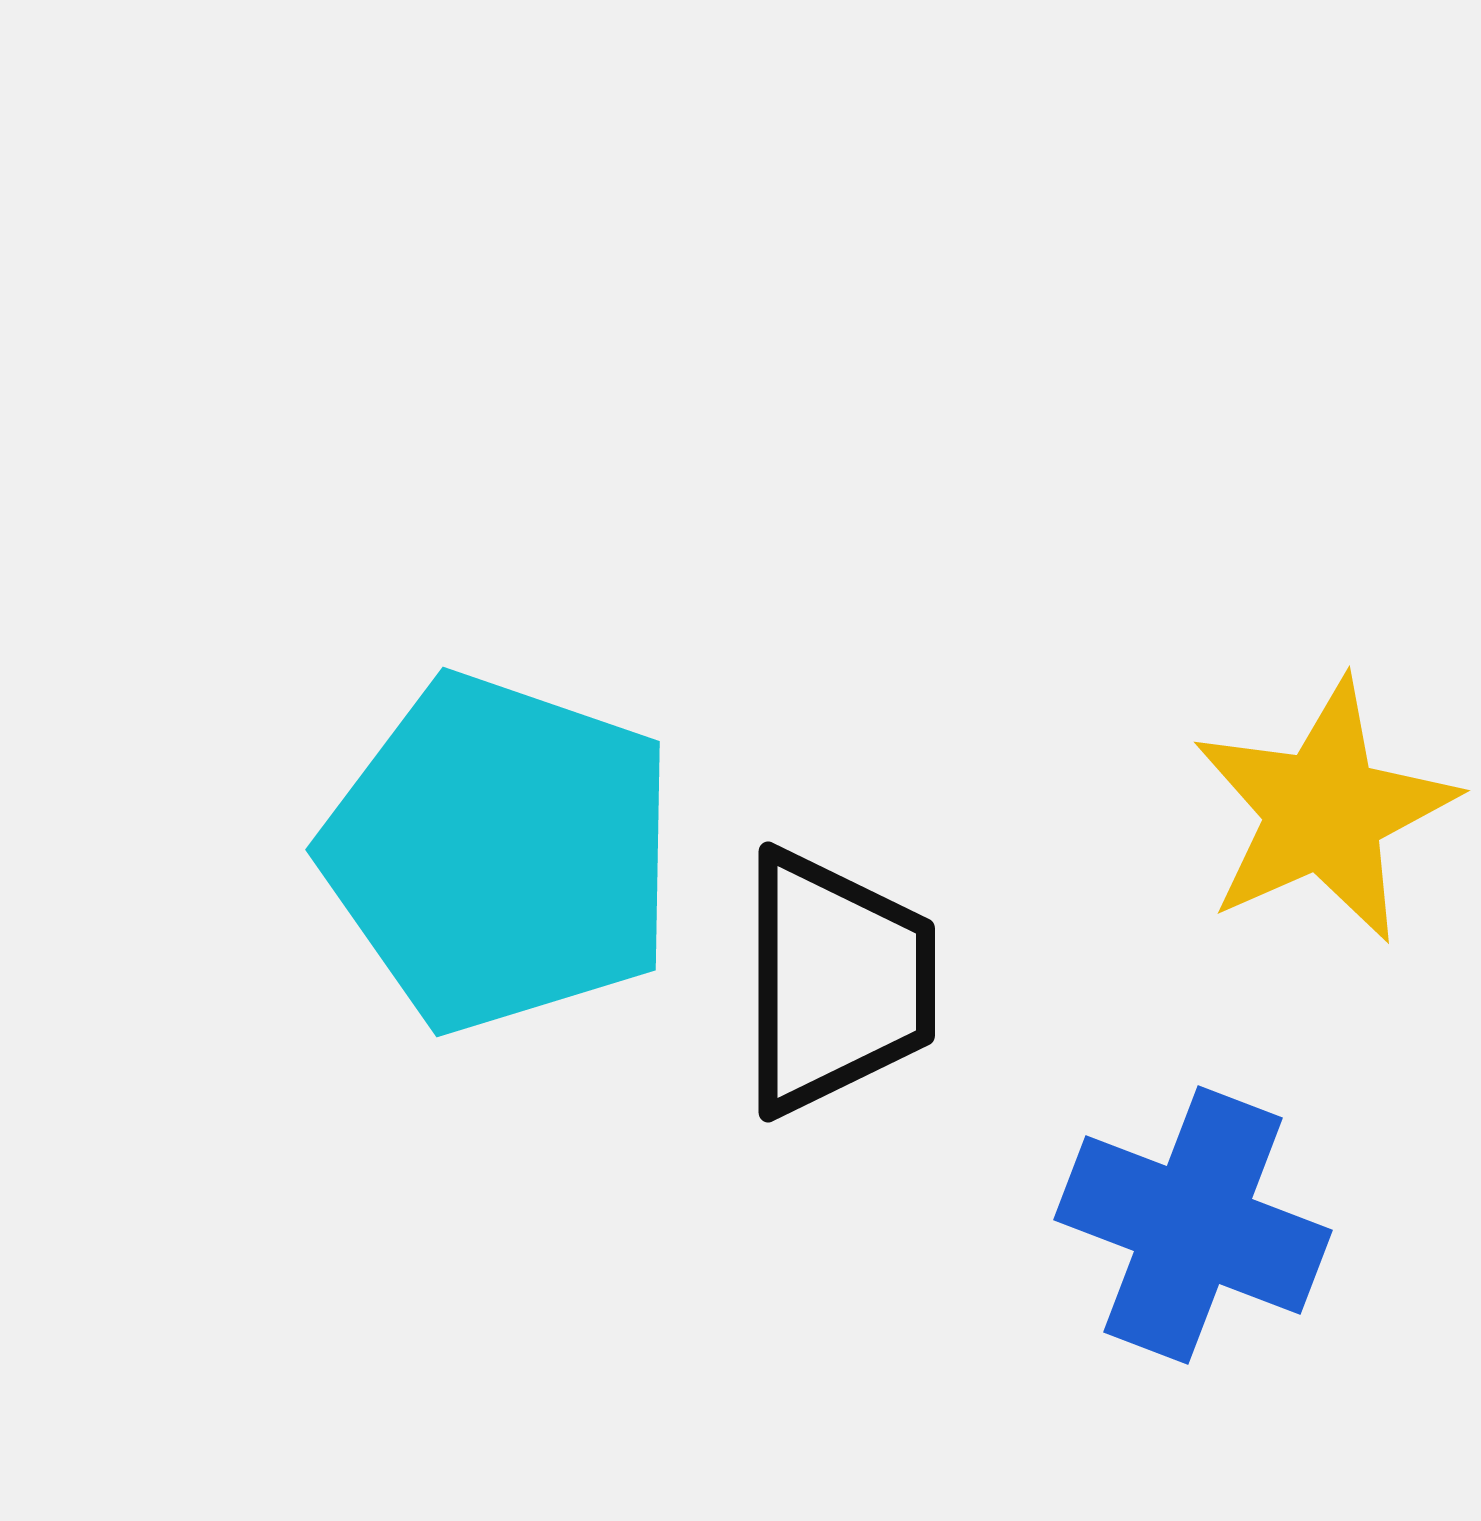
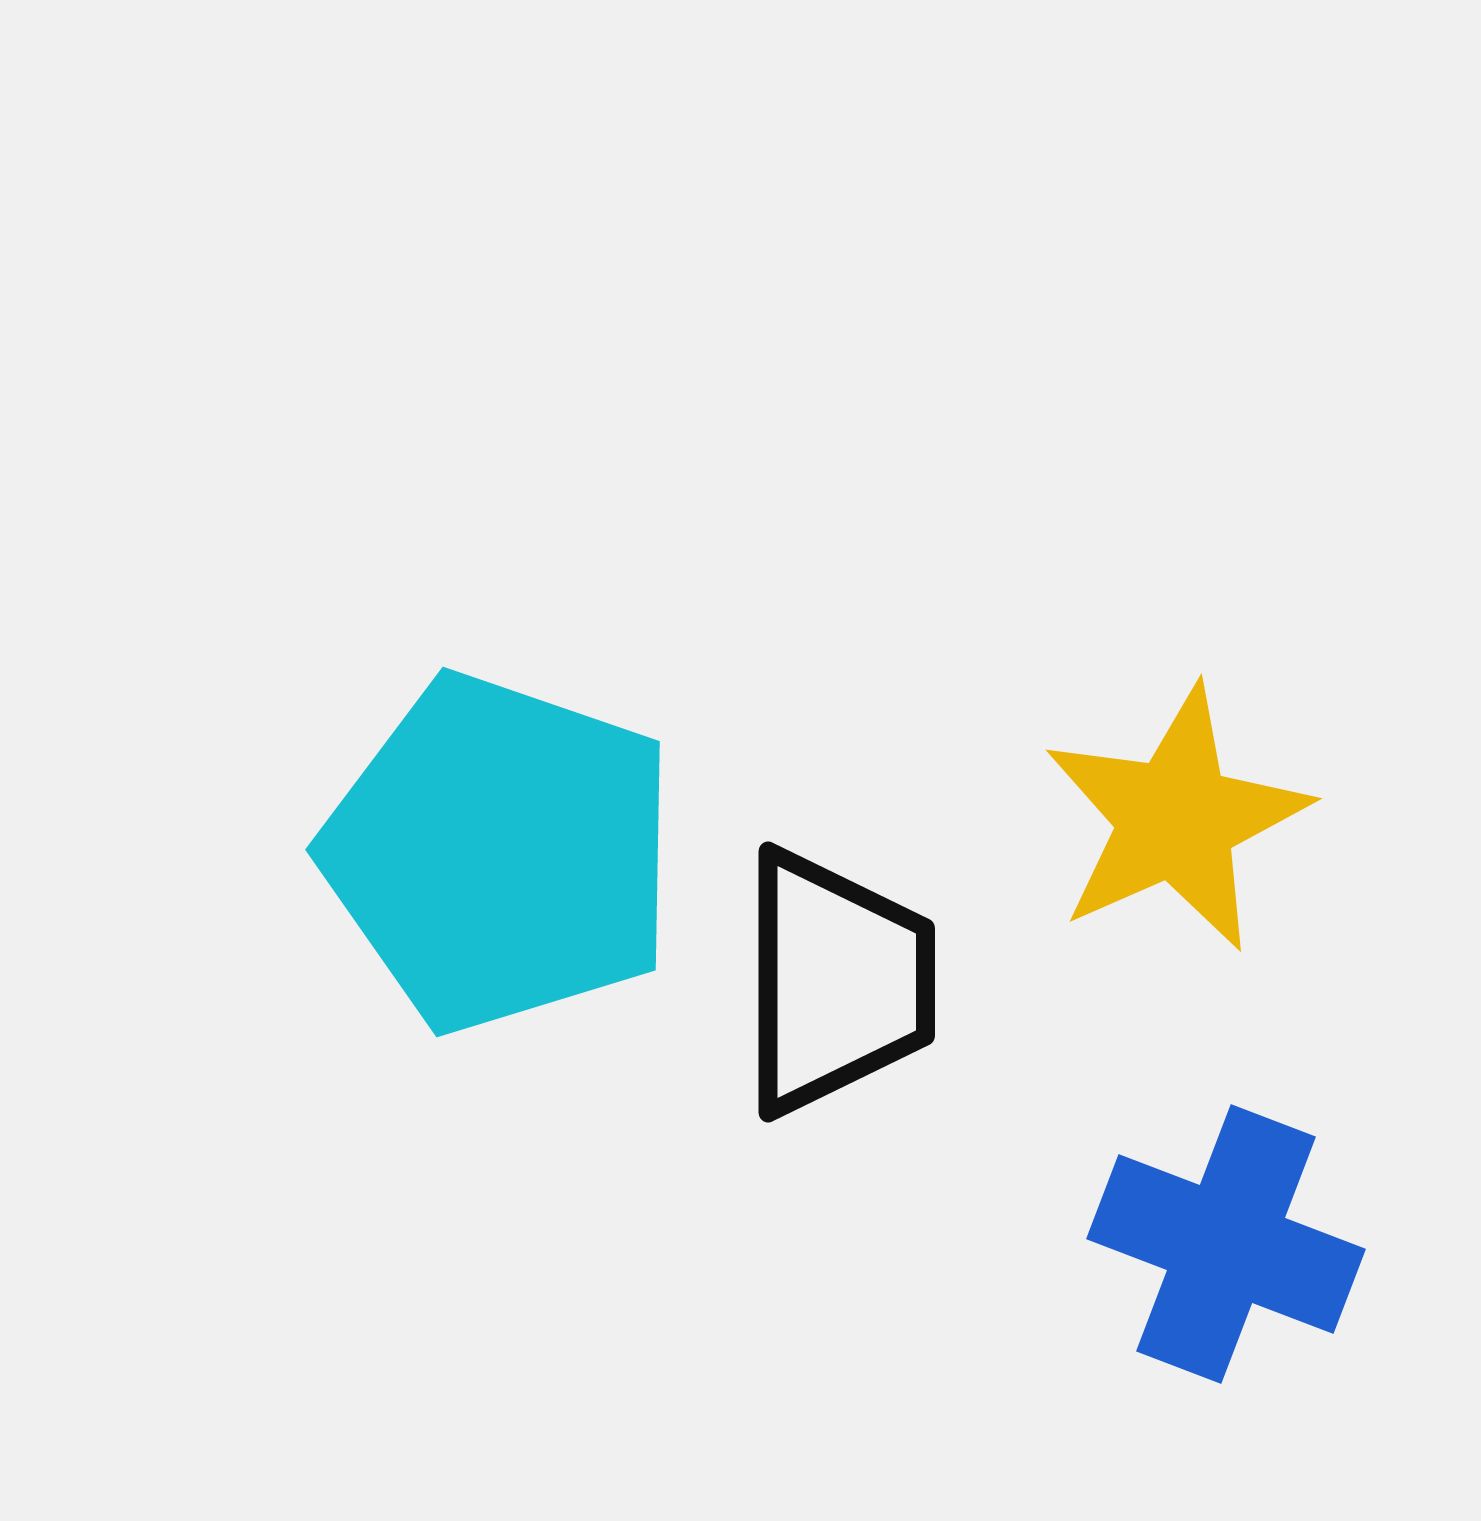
yellow star: moved 148 px left, 8 px down
blue cross: moved 33 px right, 19 px down
